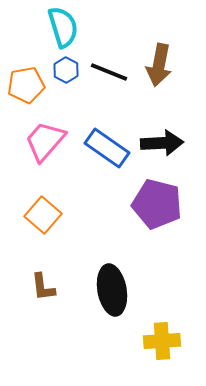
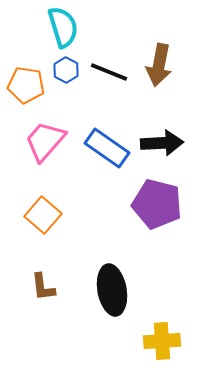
orange pentagon: rotated 18 degrees clockwise
